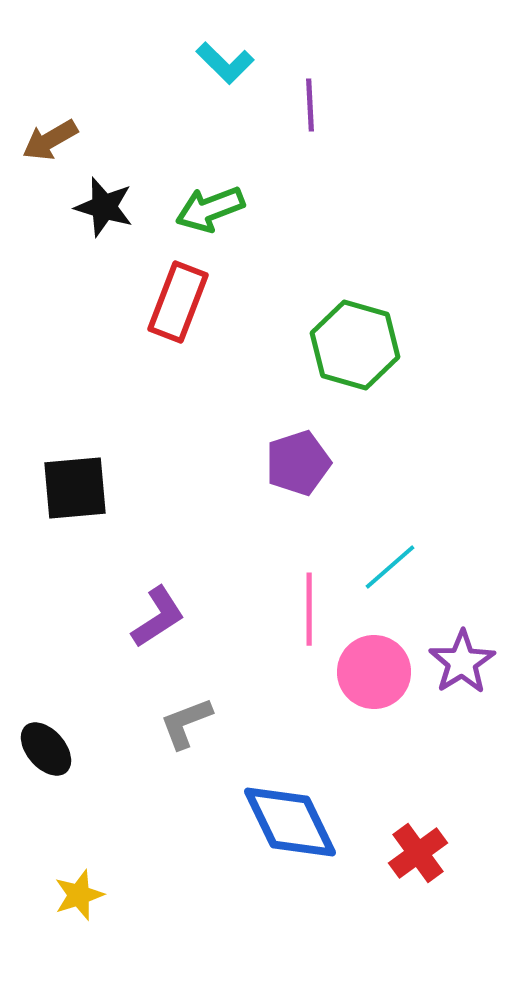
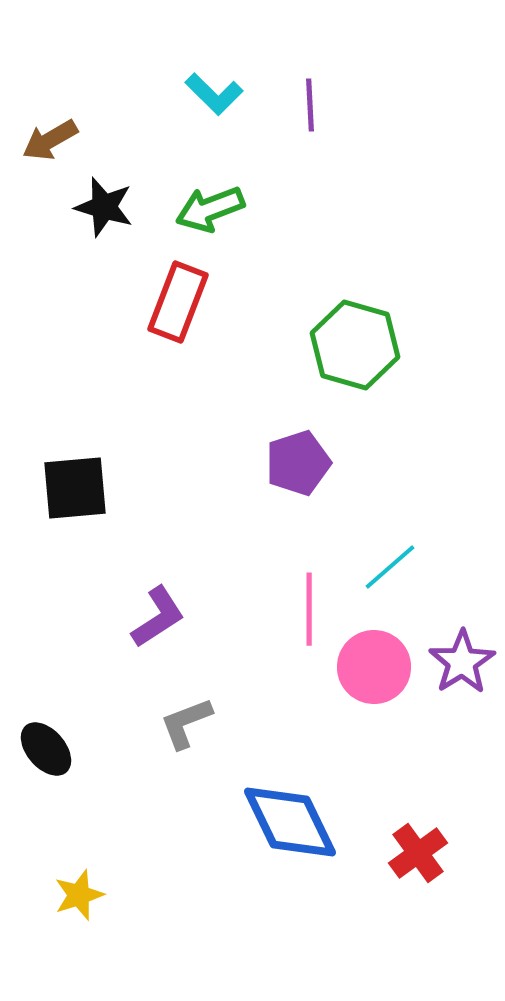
cyan L-shape: moved 11 px left, 31 px down
pink circle: moved 5 px up
